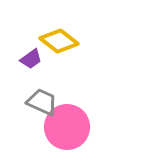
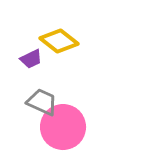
purple trapezoid: rotated 10 degrees clockwise
pink circle: moved 4 px left
